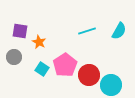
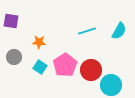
purple square: moved 9 px left, 10 px up
orange star: rotated 24 degrees counterclockwise
cyan square: moved 2 px left, 2 px up
red circle: moved 2 px right, 5 px up
